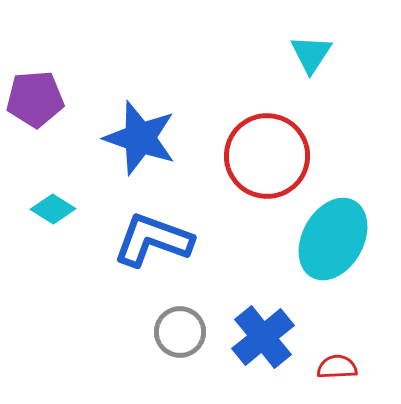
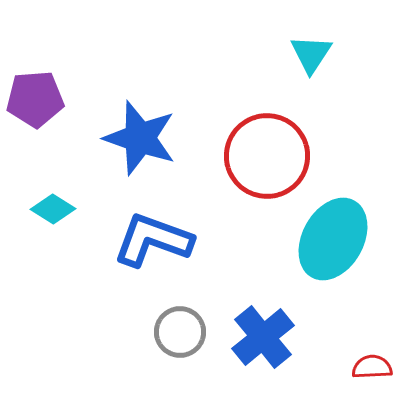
red semicircle: moved 35 px right
